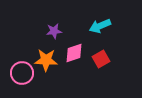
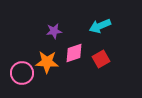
orange star: moved 1 px right, 2 px down
